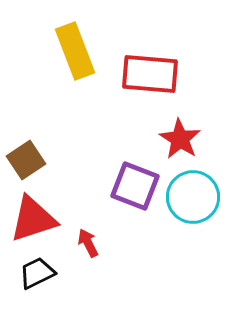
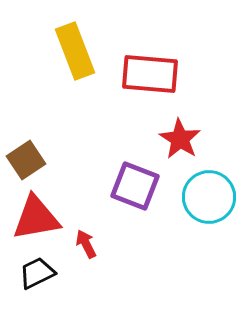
cyan circle: moved 16 px right
red triangle: moved 3 px right, 1 px up; rotated 8 degrees clockwise
red arrow: moved 2 px left, 1 px down
